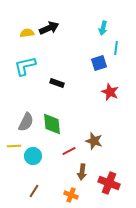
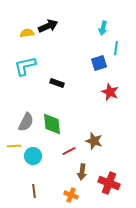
black arrow: moved 1 px left, 2 px up
brown line: rotated 40 degrees counterclockwise
